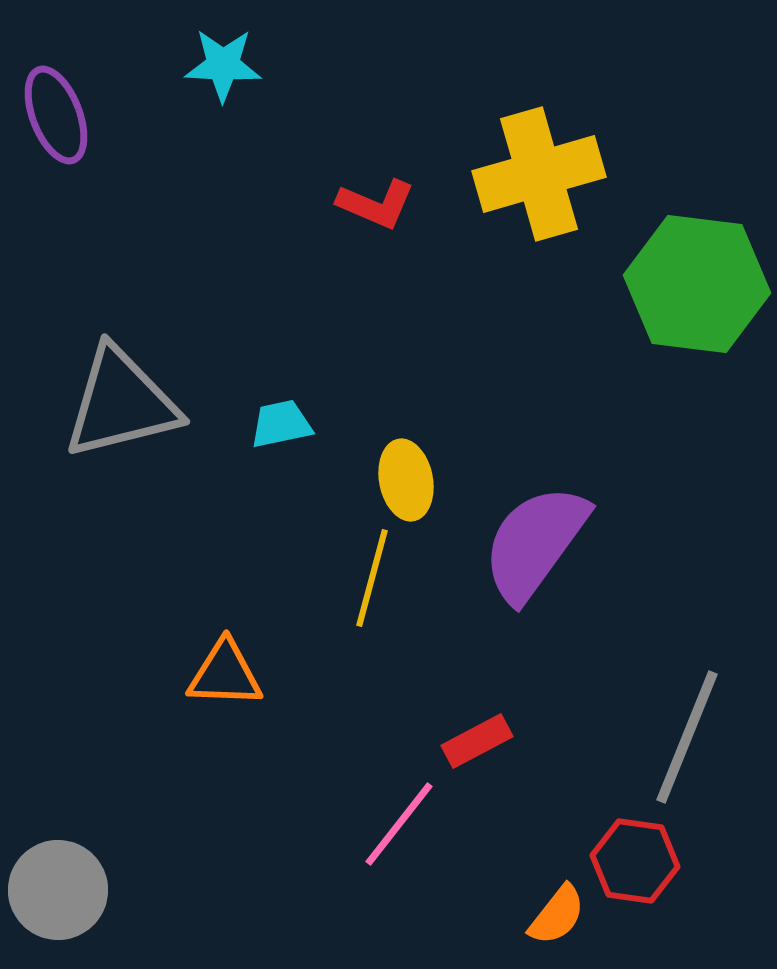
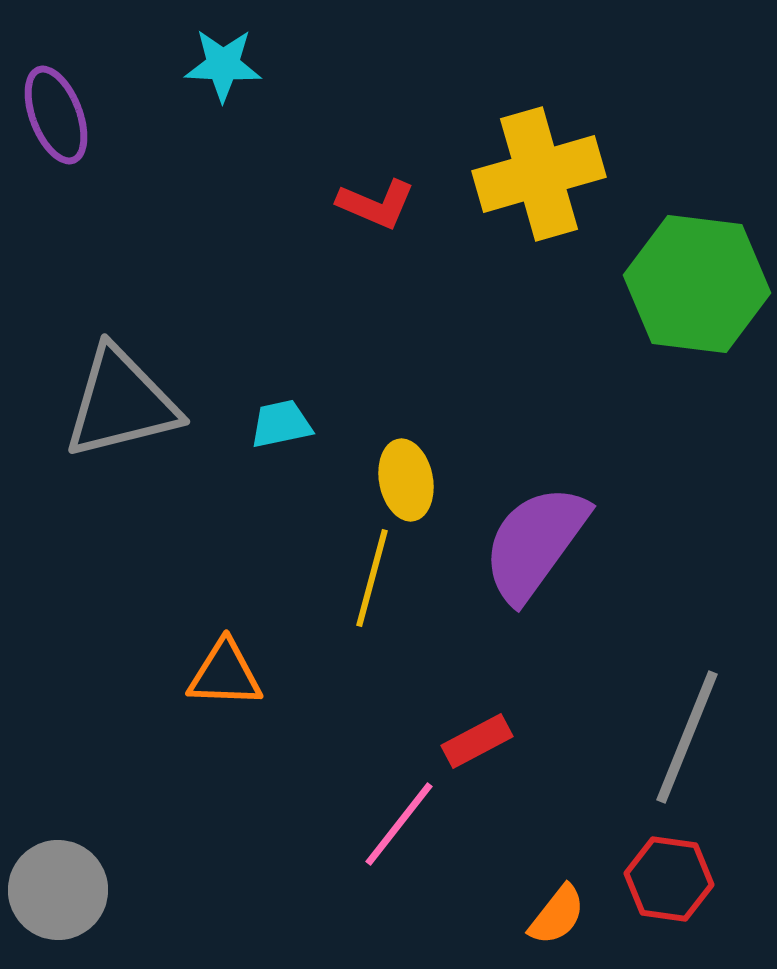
red hexagon: moved 34 px right, 18 px down
